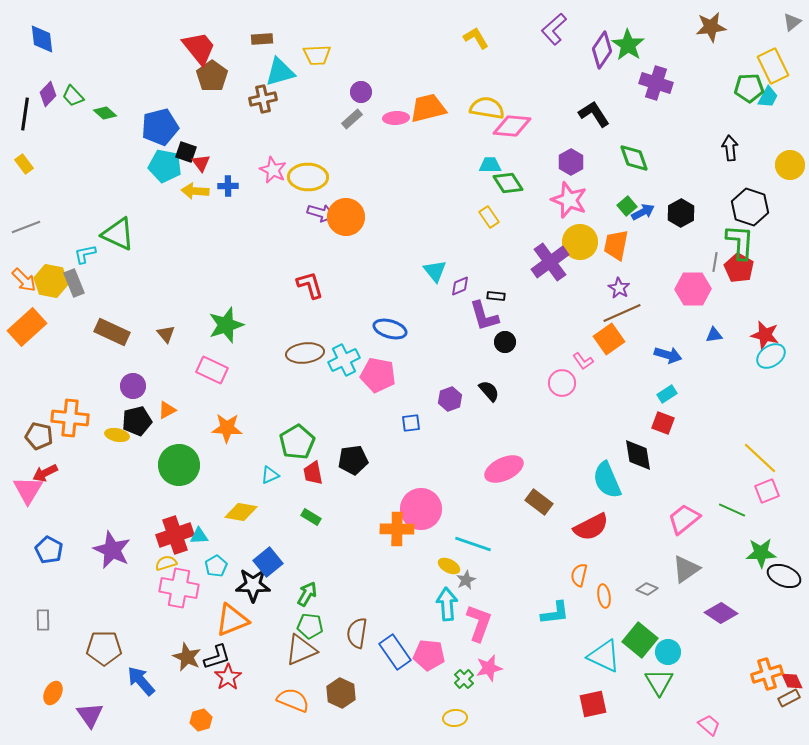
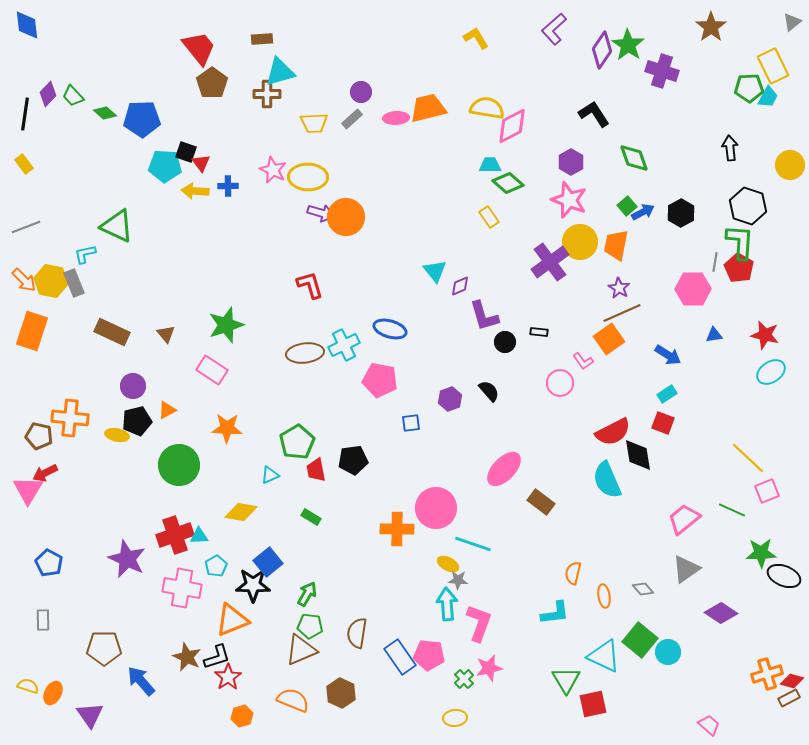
brown star at (711, 27): rotated 28 degrees counterclockwise
blue diamond at (42, 39): moved 15 px left, 14 px up
yellow trapezoid at (317, 55): moved 3 px left, 68 px down
brown pentagon at (212, 76): moved 7 px down
purple cross at (656, 83): moved 6 px right, 12 px up
brown cross at (263, 99): moved 4 px right, 5 px up; rotated 12 degrees clockwise
pink diamond at (512, 126): rotated 33 degrees counterclockwise
blue pentagon at (160, 127): moved 18 px left, 8 px up; rotated 12 degrees clockwise
cyan pentagon at (165, 166): rotated 8 degrees counterclockwise
green diamond at (508, 183): rotated 16 degrees counterclockwise
black hexagon at (750, 207): moved 2 px left, 1 px up
green triangle at (118, 234): moved 1 px left, 8 px up
black rectangle at (496, 296): moved 43 px right, 36 px down
orange rectangle at (27, 327): moved 5 px right, 4 px down; rotated 30 degrees counterclockwise
blue arrow at (668, 355): rotated 16 degrees clockwise
cyan ellipse at (771, 356): moved 16 px down
cyan cross at (344, 360): moved 15 px up
pink rectangle at (212, 370): rotated 8 degrees clockwise
pink pentagon at (378, 375): moved 2 px right, 5 px down
pink circle at (562, 383): moved 2 px left
yellow line at (760, 458): moved 12 px left
pink ellipse at (504, 469): rotated 21 degrees counterclockwise
red trapezoid at (313, 473): moved 3 px right, 3 px up
brown rectangle at (539, 502): moved 2 px right
pink circle at (421, 509): moved 15 px right, 1 px up
red semicircle at (591, 527): moved 22 px right, 95 px up
blue pentagon at (49, 550): moved 13 px down
purple star at (112, 550): moved 15 px right, 9 px down
yellow semicircle at (166, 563): moved 138 px left, 123 px down; rotated 35 degrees clockwise
yellow ellipse at (449, 566): moved 1 px left, 2 px up
orange semicircle at (579, 575): moved 6 px left, 2 px up
gray star at (466, 580): moved 8 px left; rotated 30 degrees clockwise
pink cross at (179, 588): moved 3 px right
gray diamond at (647, 589): moved 4 px left; rotated 25 degrees clockwise
blue rectangle at (395, 652): moved 5 px right, 5 px down
red diamond at (792, 681): rotated 50 degrees counterclockwise
green triangle at (659, 682): moved 93 px left, 2 px up
orange hexagon at (201, 720): moved 41 px right, 4 px up
